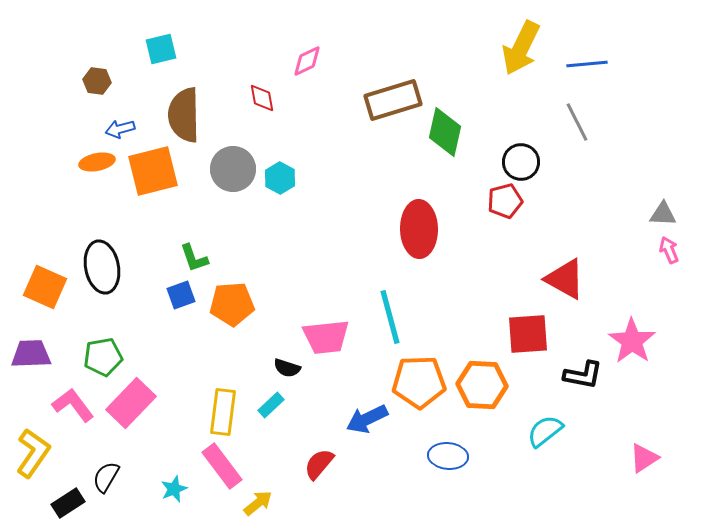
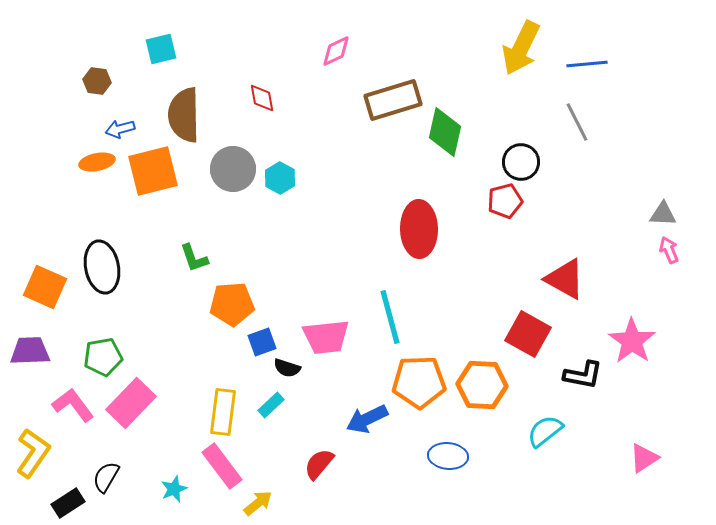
pink diamond at (307, 61): moved 29 px right, 10 px up
blue square at (181, 295): moved 81 px right, 47 px down
red square at (528, 334): rotated 33 degrees clockwise
purple trapezoid at (31, 354): moved 1 px left, 3 px up
